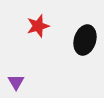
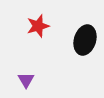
purple triangle: moved 10 px right, 2 px up
